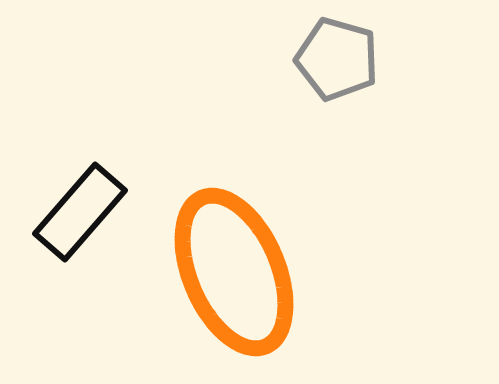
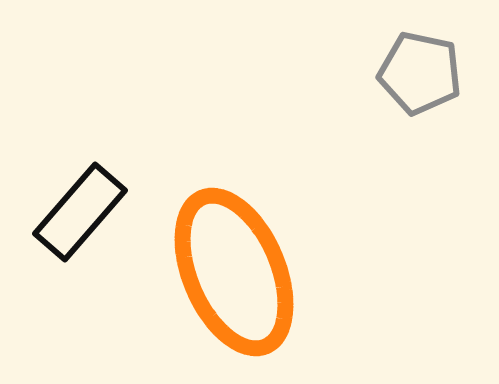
gray pentagon: moved 83 px right, 14 px down; rotated 4 degrees counterclockwise
